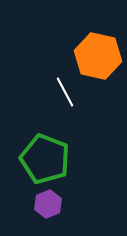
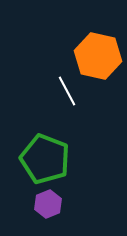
white line: moved 2 px right, 1 px up
